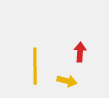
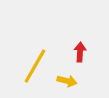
yellow line: rotated 30 degrees clockwise
